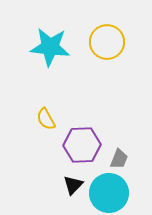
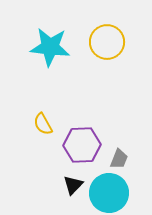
yellow semicircle: moved 3 px left, 5 px down
